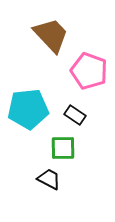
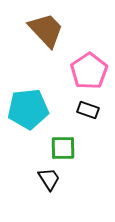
brown trapezoid: moved 5 px left, 5 px up
pink pentagon: rotated 18 degrees clockwise
black rectangle: moved 13 px right, 5 px up; rotated 15 degrees counterclockwise
black trapezoid: rotated 30 degrees clockwise
